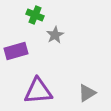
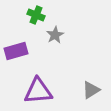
green cross: moved 1 px right
gray triangle: moved 4 px right, 3 px up
